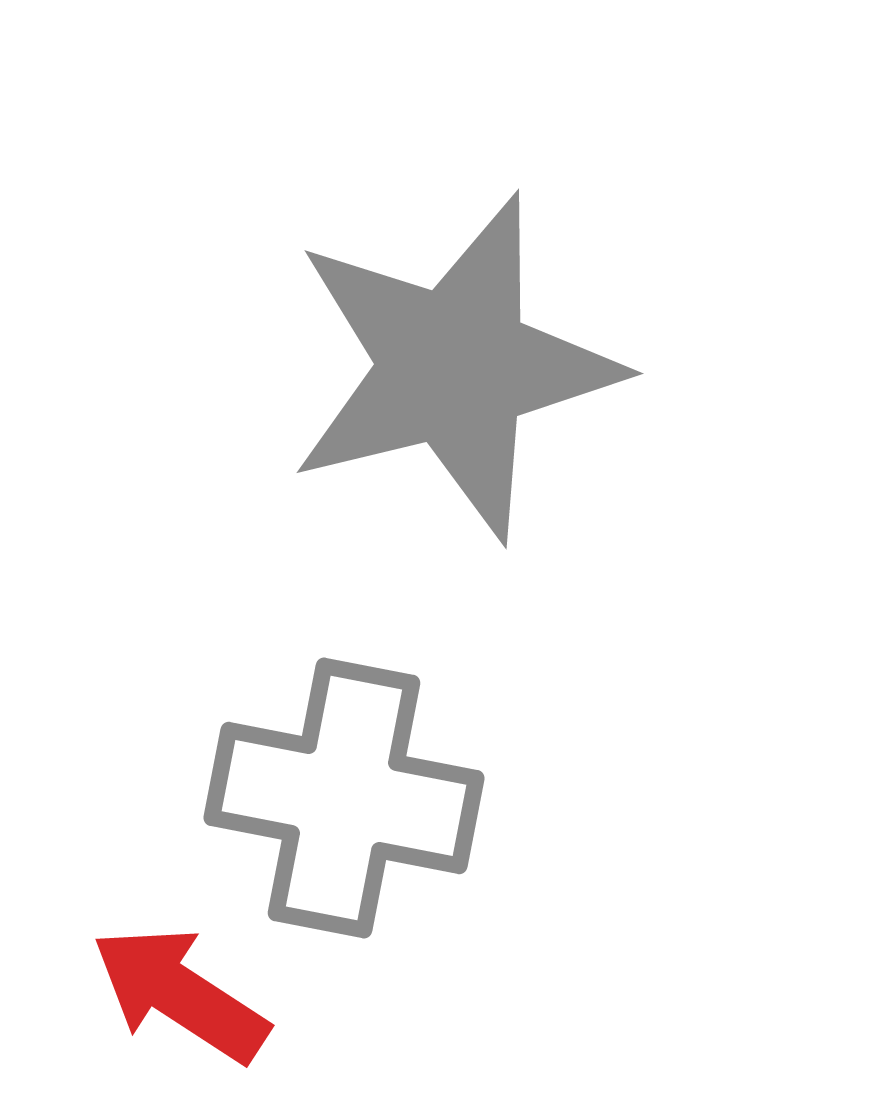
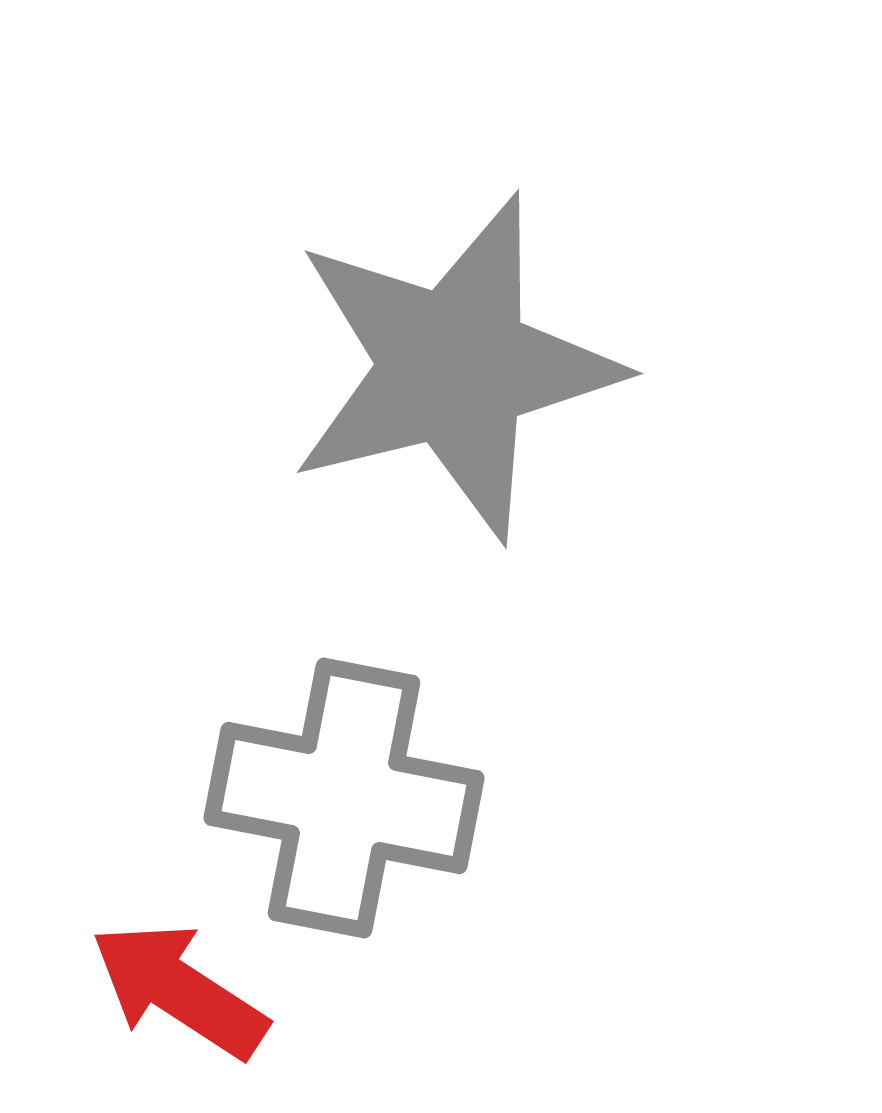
red arrow: moved 1 px left, 4 px up
